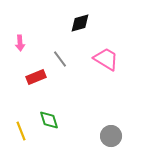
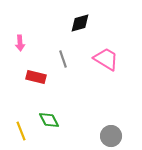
gray line: moved 3 px right; rotated 18 degrees clockwise
red rectangle: rotated 36 degrees clockwise
green diamond: rotated 10 degrees counterclockwise
